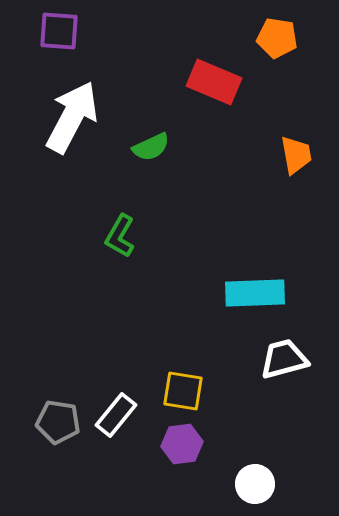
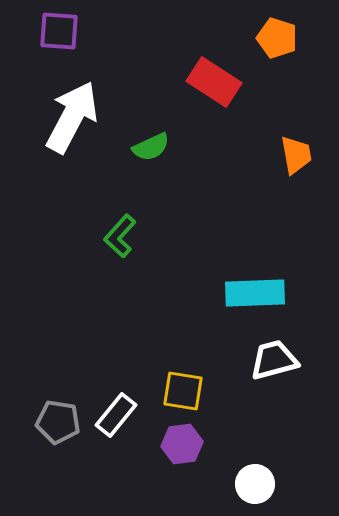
orange pentagon: rotated 9 degrees clockwise
red rectangle: rotated 10 degrees clockwise
green L-shape: rotated 12 degrees clockwise
white trapezoid: moved 10 px left, 1 px down
